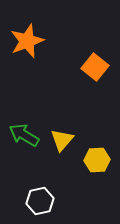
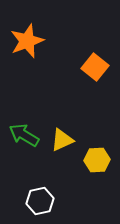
yellow triangle: rotated 25 degrees clockwise
